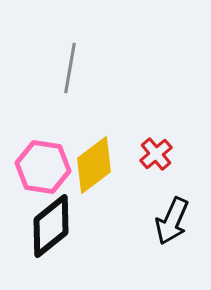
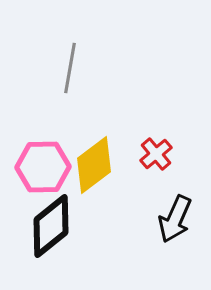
pink hexagon: rotated 10 degrees counterclockwise
black arrow: moved 3 px right, 2 px up
